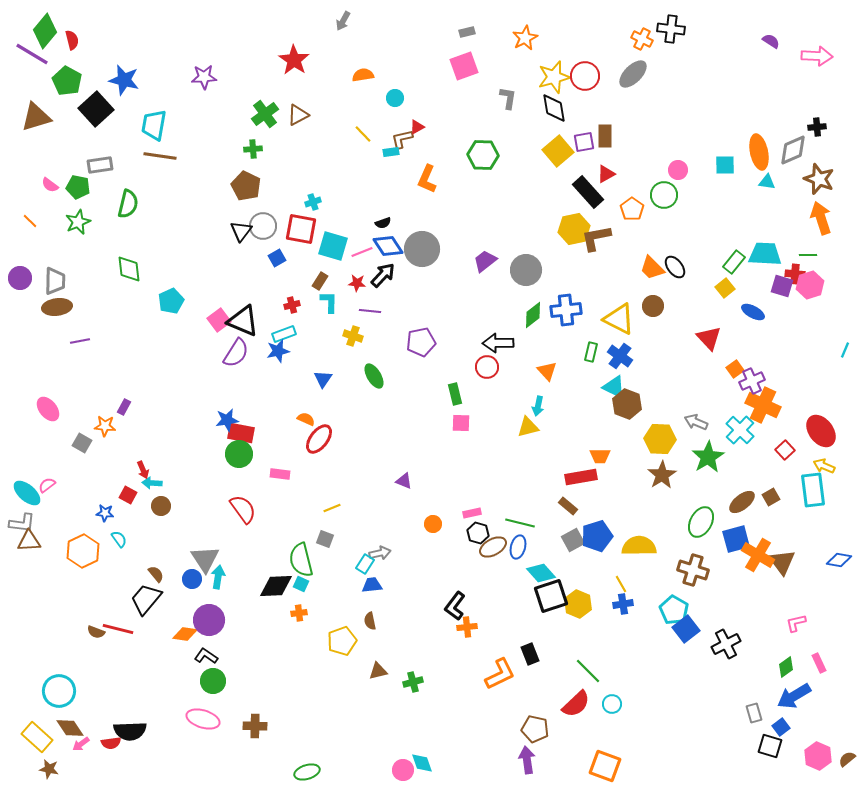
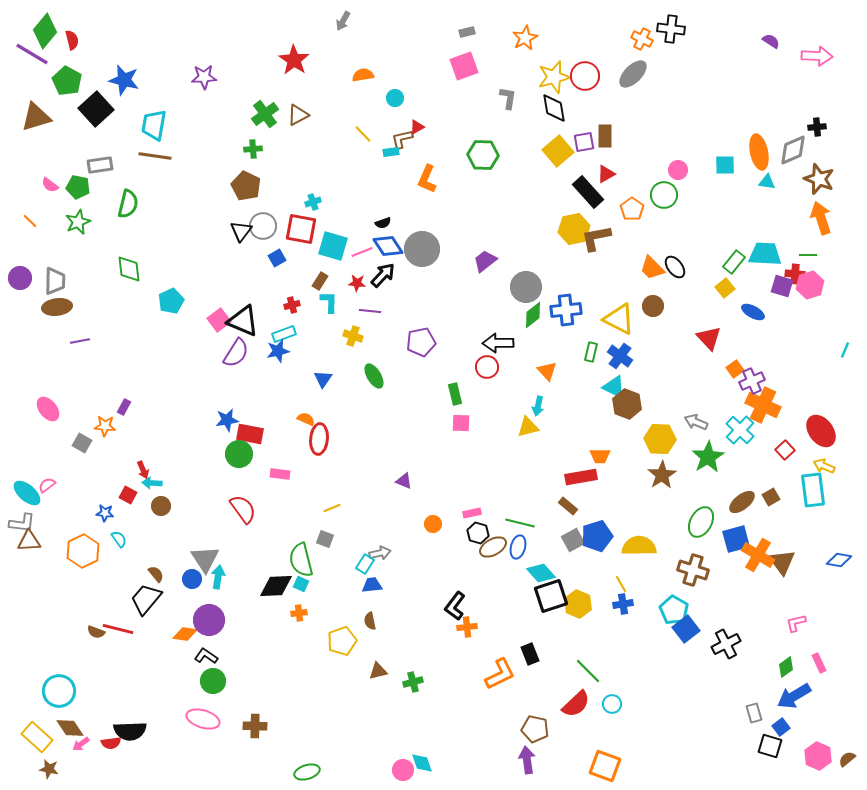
brown line at (160, 156): moved 5 px left
gray circle at (526, 270): moved 17 px down
red rectangle at (241, 433): moved 9 px right, 1 px down
red ellipse at (319, 439): rotated 32 degrees counterclockwise
